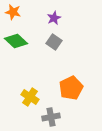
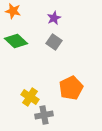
orange star: moved 1 px up
gray cross: moved 7 px left, 2 px up
